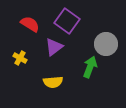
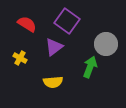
red semicircle: moved 3 px left
